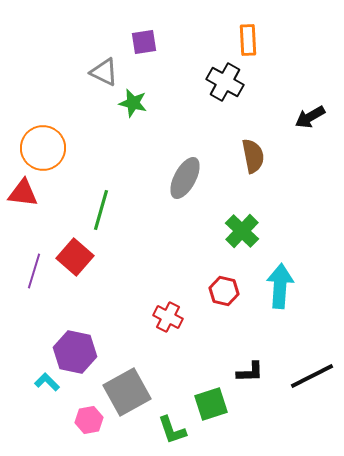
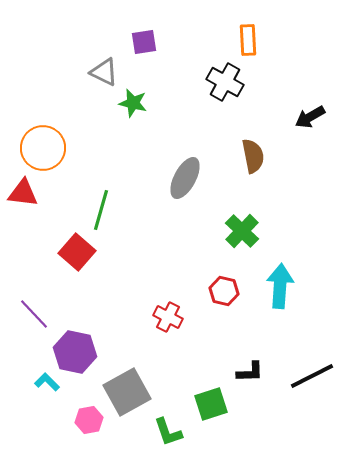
red square: moved 2 px right, 5 px up
purple line: moved 43 px down; rotated 60 degrees counterclockwise
green L-shape: moved 4 px left, 2 px down
